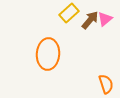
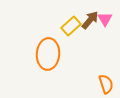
yellow rectangle: moved 2 px right, 13 px down
pink triangle: rotated 21 degrees counterclockwise
